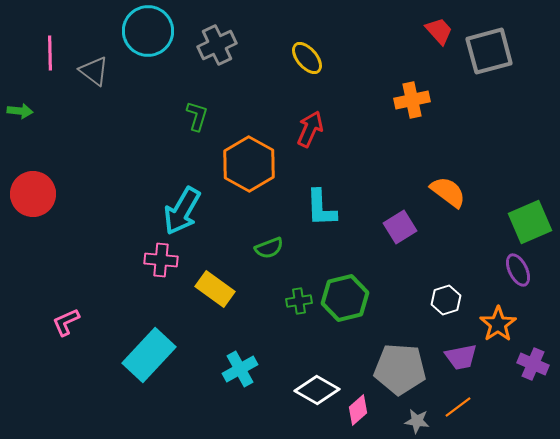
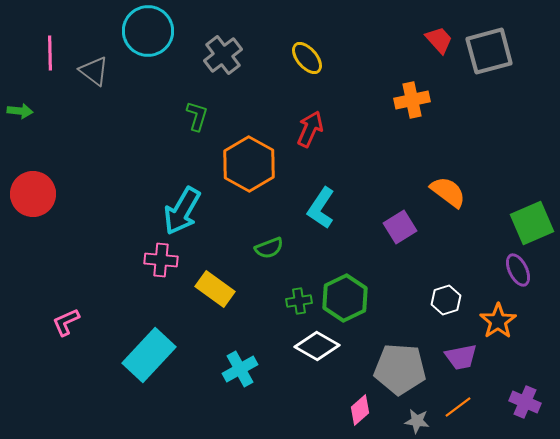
red trapezoid: moved 9 px down
gray cross: moved 6 px right, 10 px down; rotated 12 degrees counterclockwise
cyan L-shape: rotated 36 degrees clockwise
green square: moved 2 px right, 1 px down
green hexagon: rotated 12 degrees counterclockwise
orange star: moved 3 px up
purple cross: moved 8 px left, 38 px down
white diamond: moved 44 px up
pink diamond: moved 2 px right
